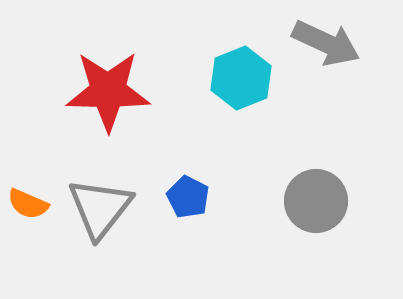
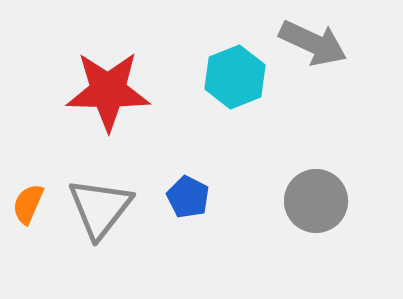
gray arrow: moved 13 px left
cyan hexagon: moved 6 px left, 1 px up
orange semicircle: rotated 90 degrees clockwise
